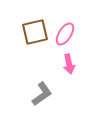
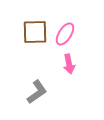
brown square: rotated 12 degrees clockwise
gray L-shape: moved 5 px left, 2 px up
